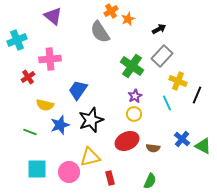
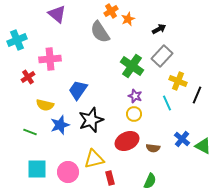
purple triangle: moved 4 px right, 2 px up
purple star: rotated 24 degrees counterclockwise
yellow triangle: moved 4 px right, 2 px down
pink circle: moved 1 px left
